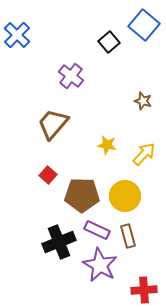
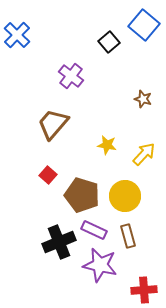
brown star: moved 2 px up
brown pentagon: rotated 16 degrees clockwise
purple rectangle: moved 3 px left
purple star: rotated 16 degrees counterclockwise
